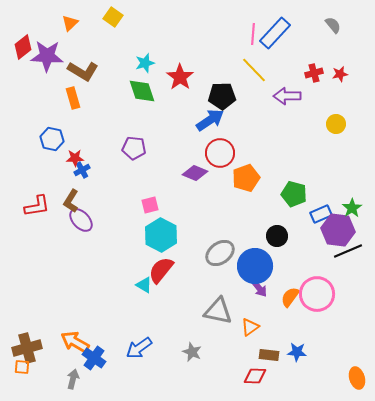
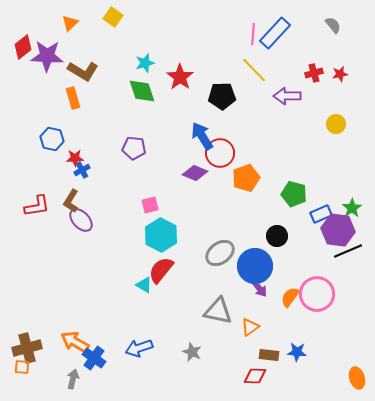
blue arrow at (210, 120): moved 8 px left, 16 px down; rotated 88 degrees counterclockwise
blue arrow at (139, 348): rotated 16 degrees clockwise
